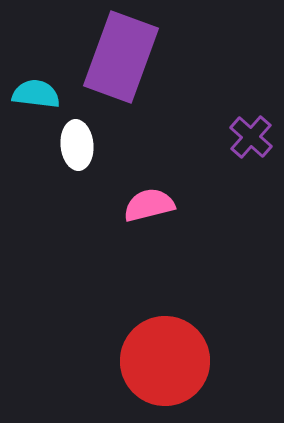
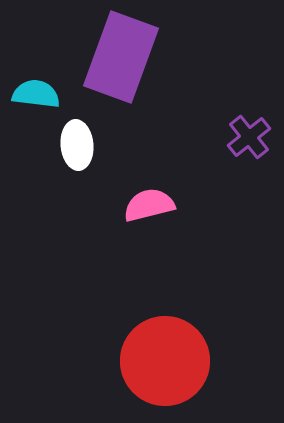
purple cross: moved 2 px left; rotated 9 degrees clockwise
